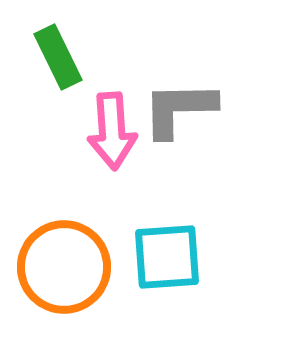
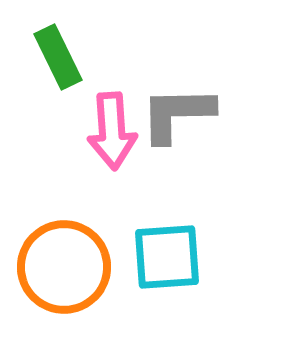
gray L-shape: moved 2 px left, 5 px down
